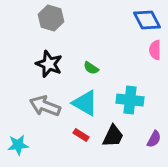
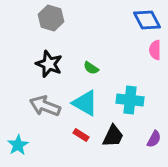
cyan star: rotated 25 degrees counterclockwise
